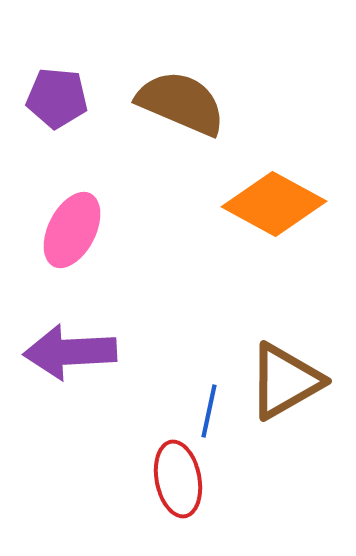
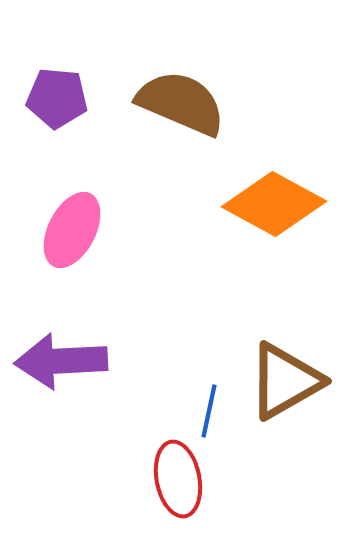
purple arrow: moved 9 px left, 9 px down
